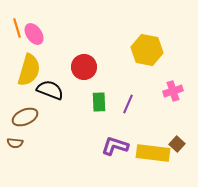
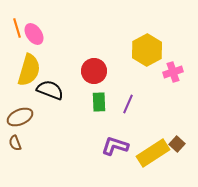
yellow hexagon: rotated 20 degrees clockwise
red circle: moved 10 px right, 4 px down
pink cross: moved 19 px up
brown ellipse: moved 5 px left
brown semicircle: rotated 63 degrees clockwise
yellow rectangle: rotated 40 degrees counterclockwise
